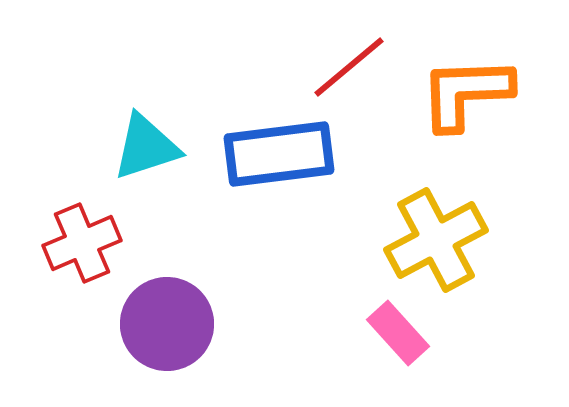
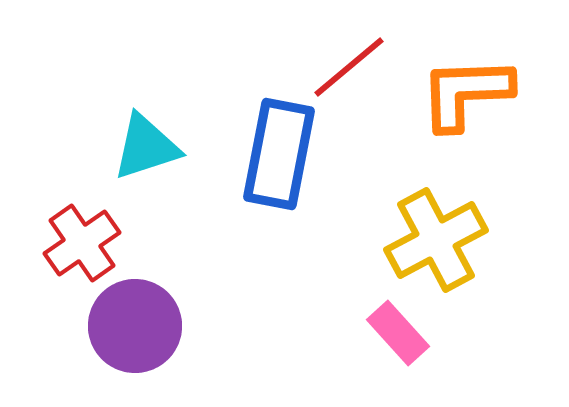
blue rectangle: rotated 72 degrees counterclockwise
red cross: rotated 12 degrees counterclockwise
purple circle: moved 32 px left, 2 px down
